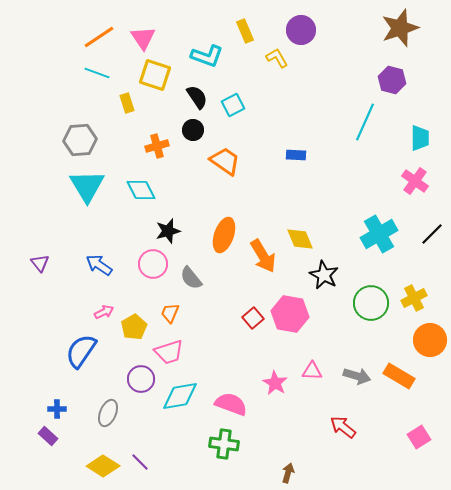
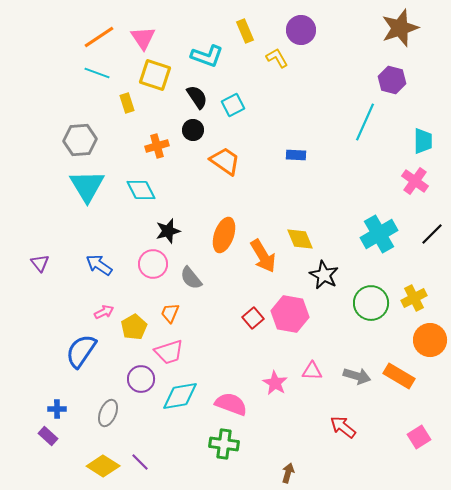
cyan trapezoid at (420, 138): moved 3 px right, 3 px down
